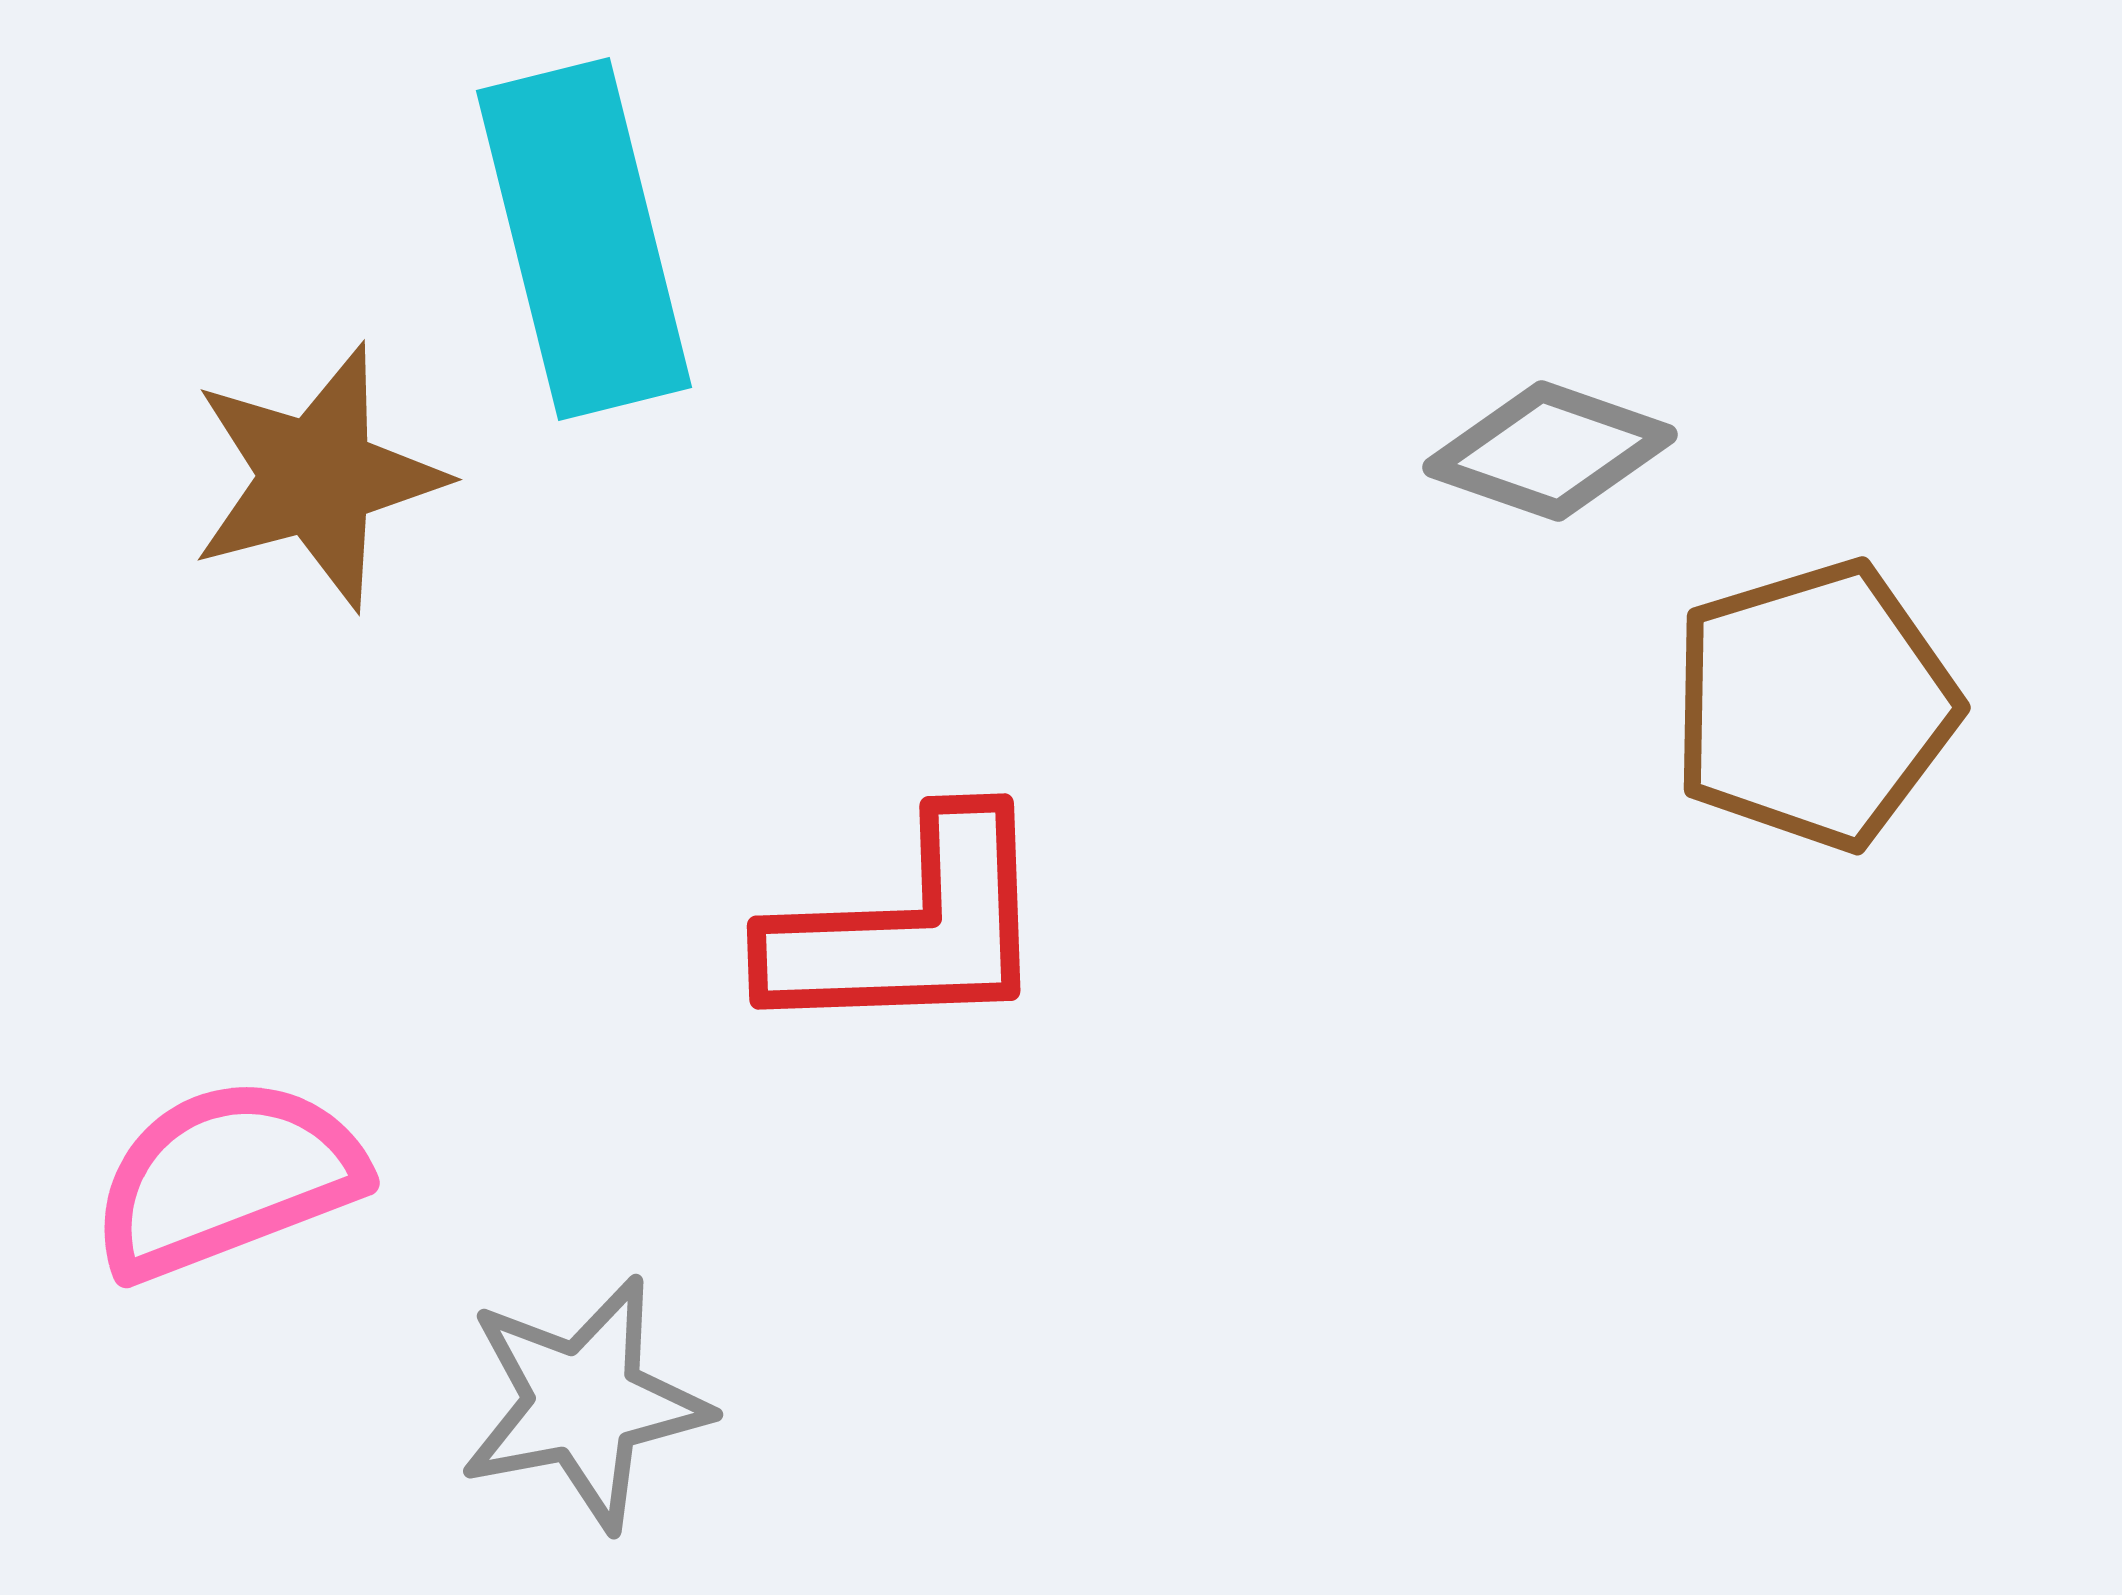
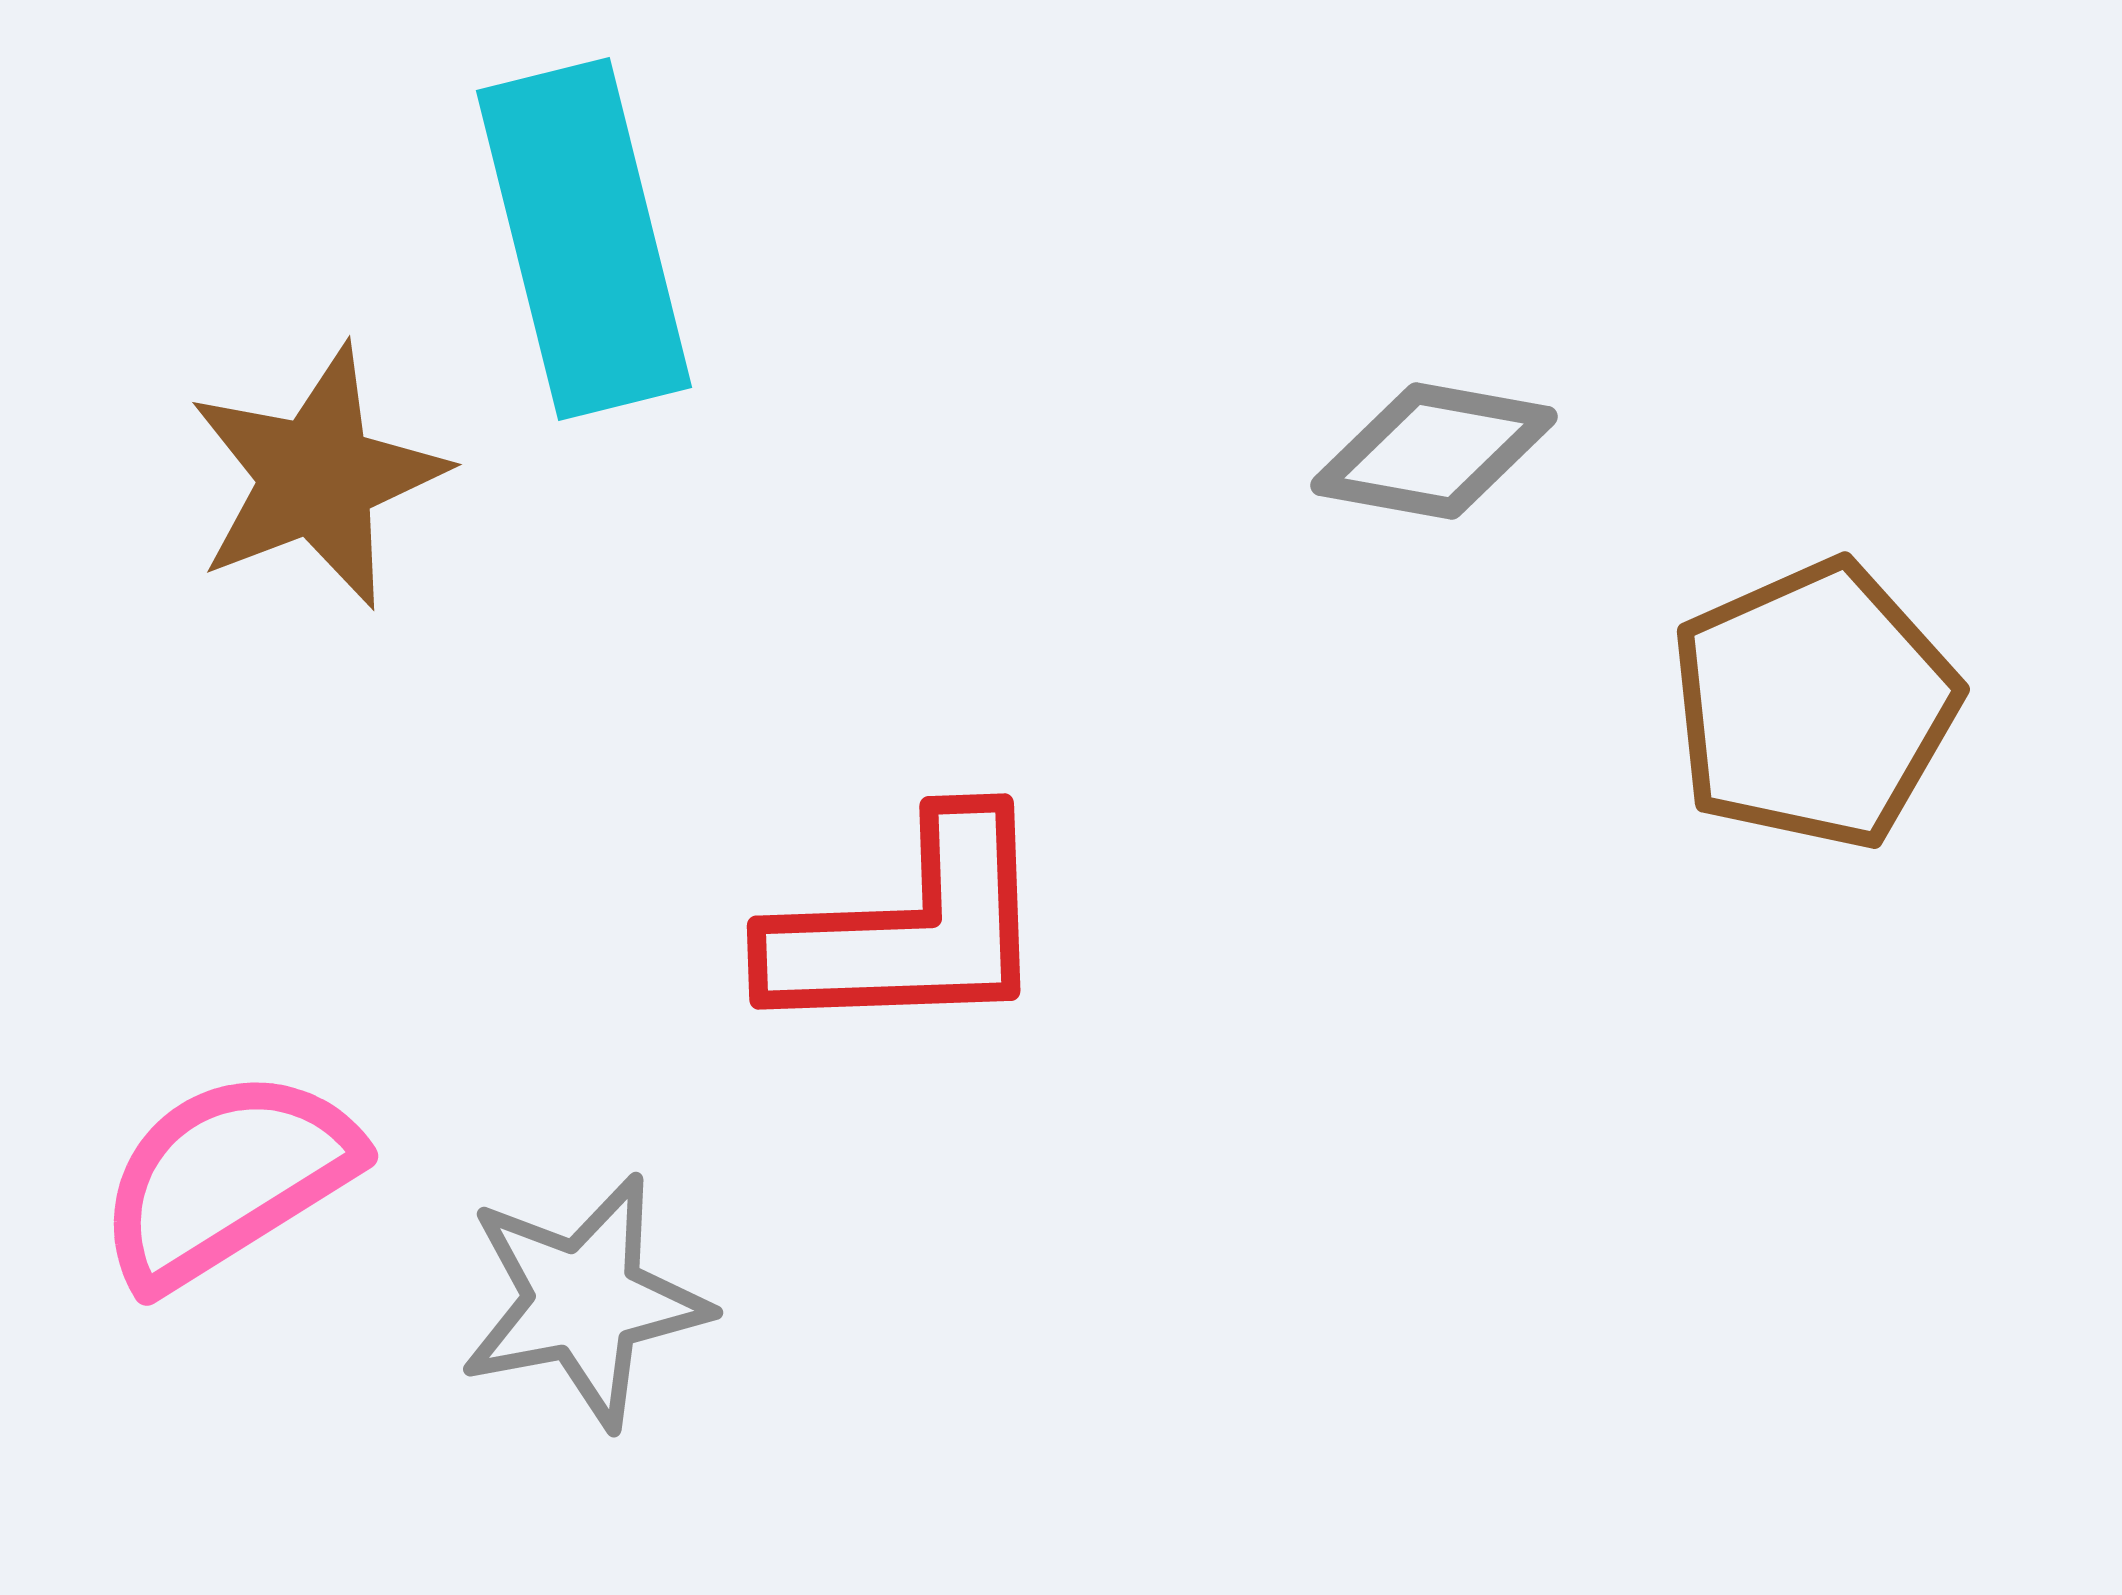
gray diamond: moved 116 px left; rotated 9 degrees counterclockwise
brown star: rotated 6 degrees counterclockwise
brown pentagon: rotated 7 degrees counterclockwise
pink semicircle: rotated 11 degrees counterclockwise
gray star: moved 102 px up
